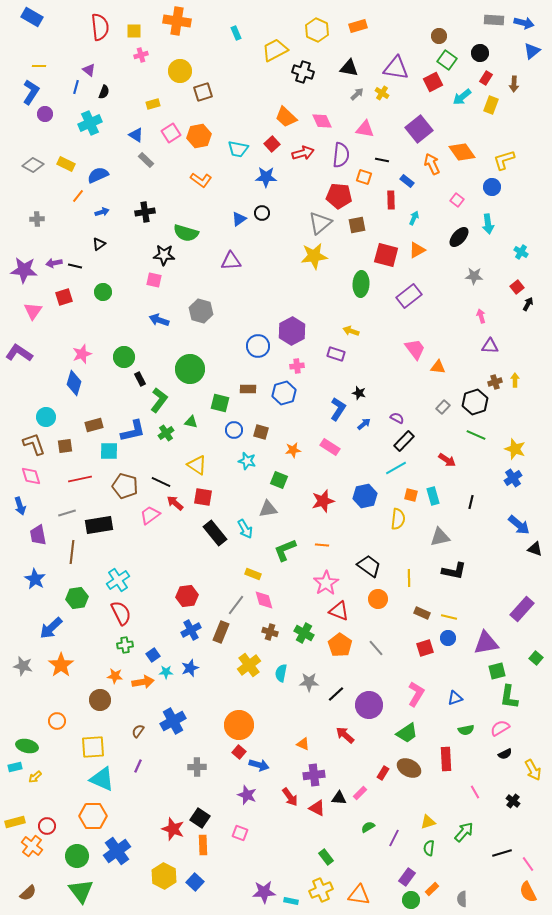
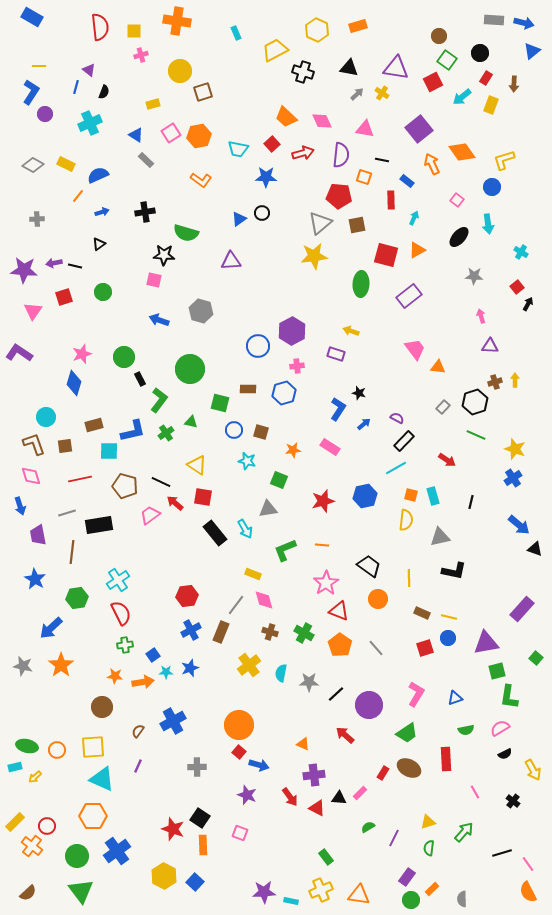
yellow semicircle at (398, 519): moved 8 px right, 1 px down
brown circle at (100, 700): moved 2 px right, 7 px down
orange circle at (57, 721): moved 29 px down
yellow rectangle at (15, 822): rotated 30 degrees counterclockwise
